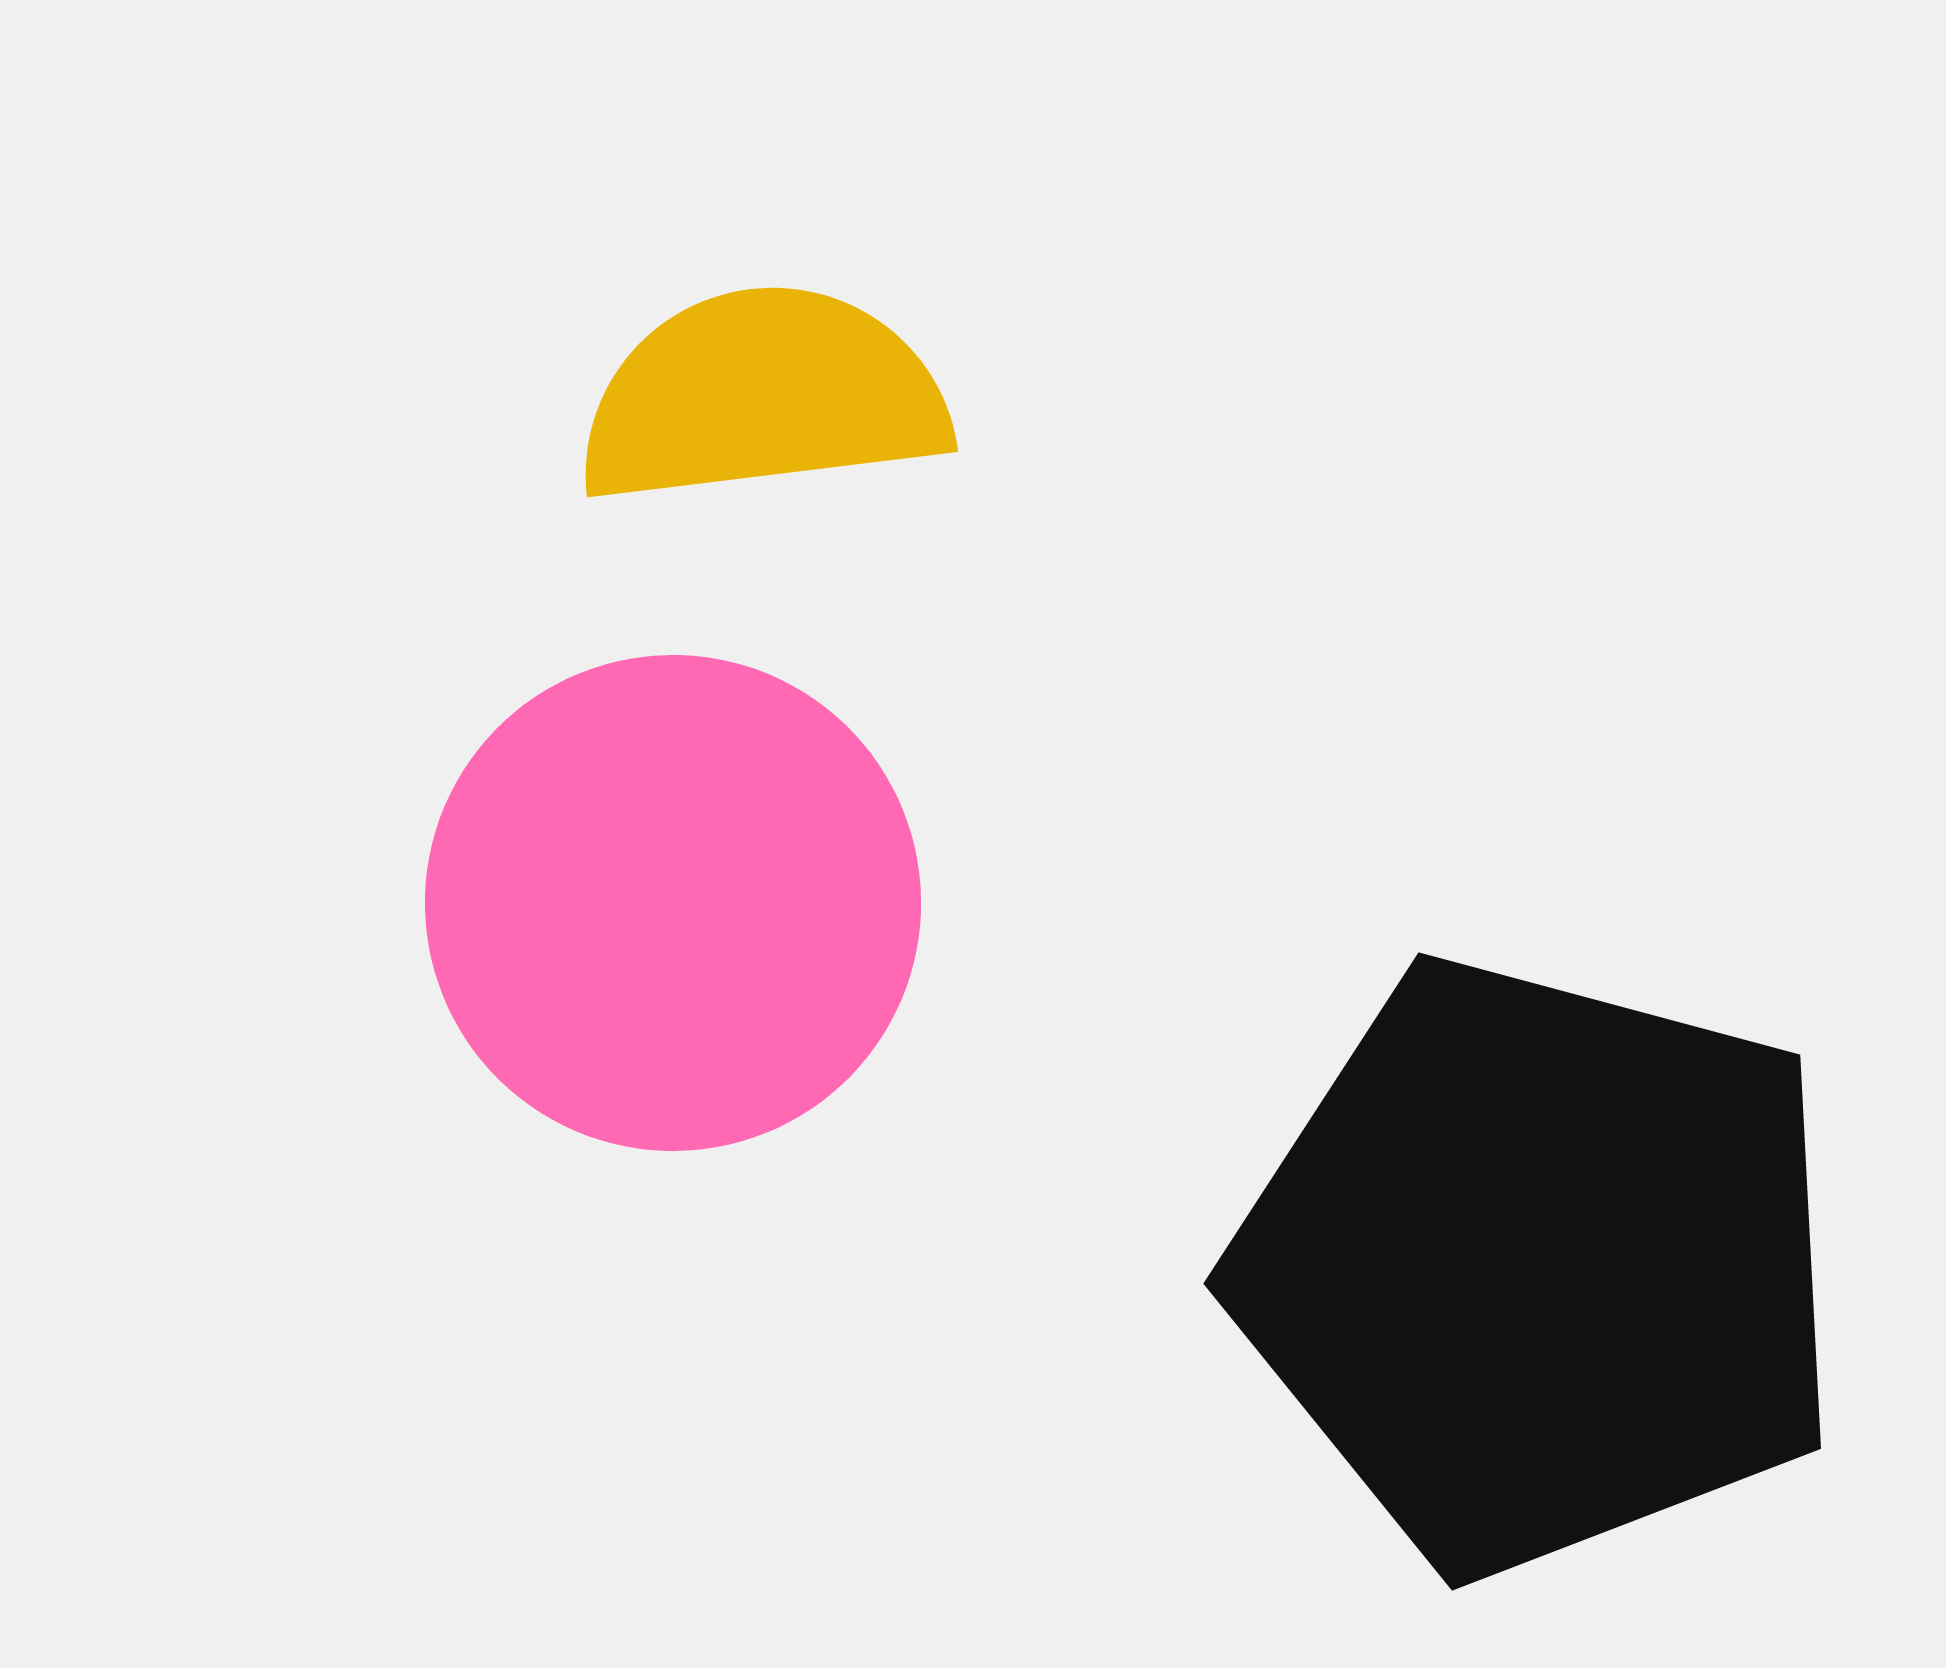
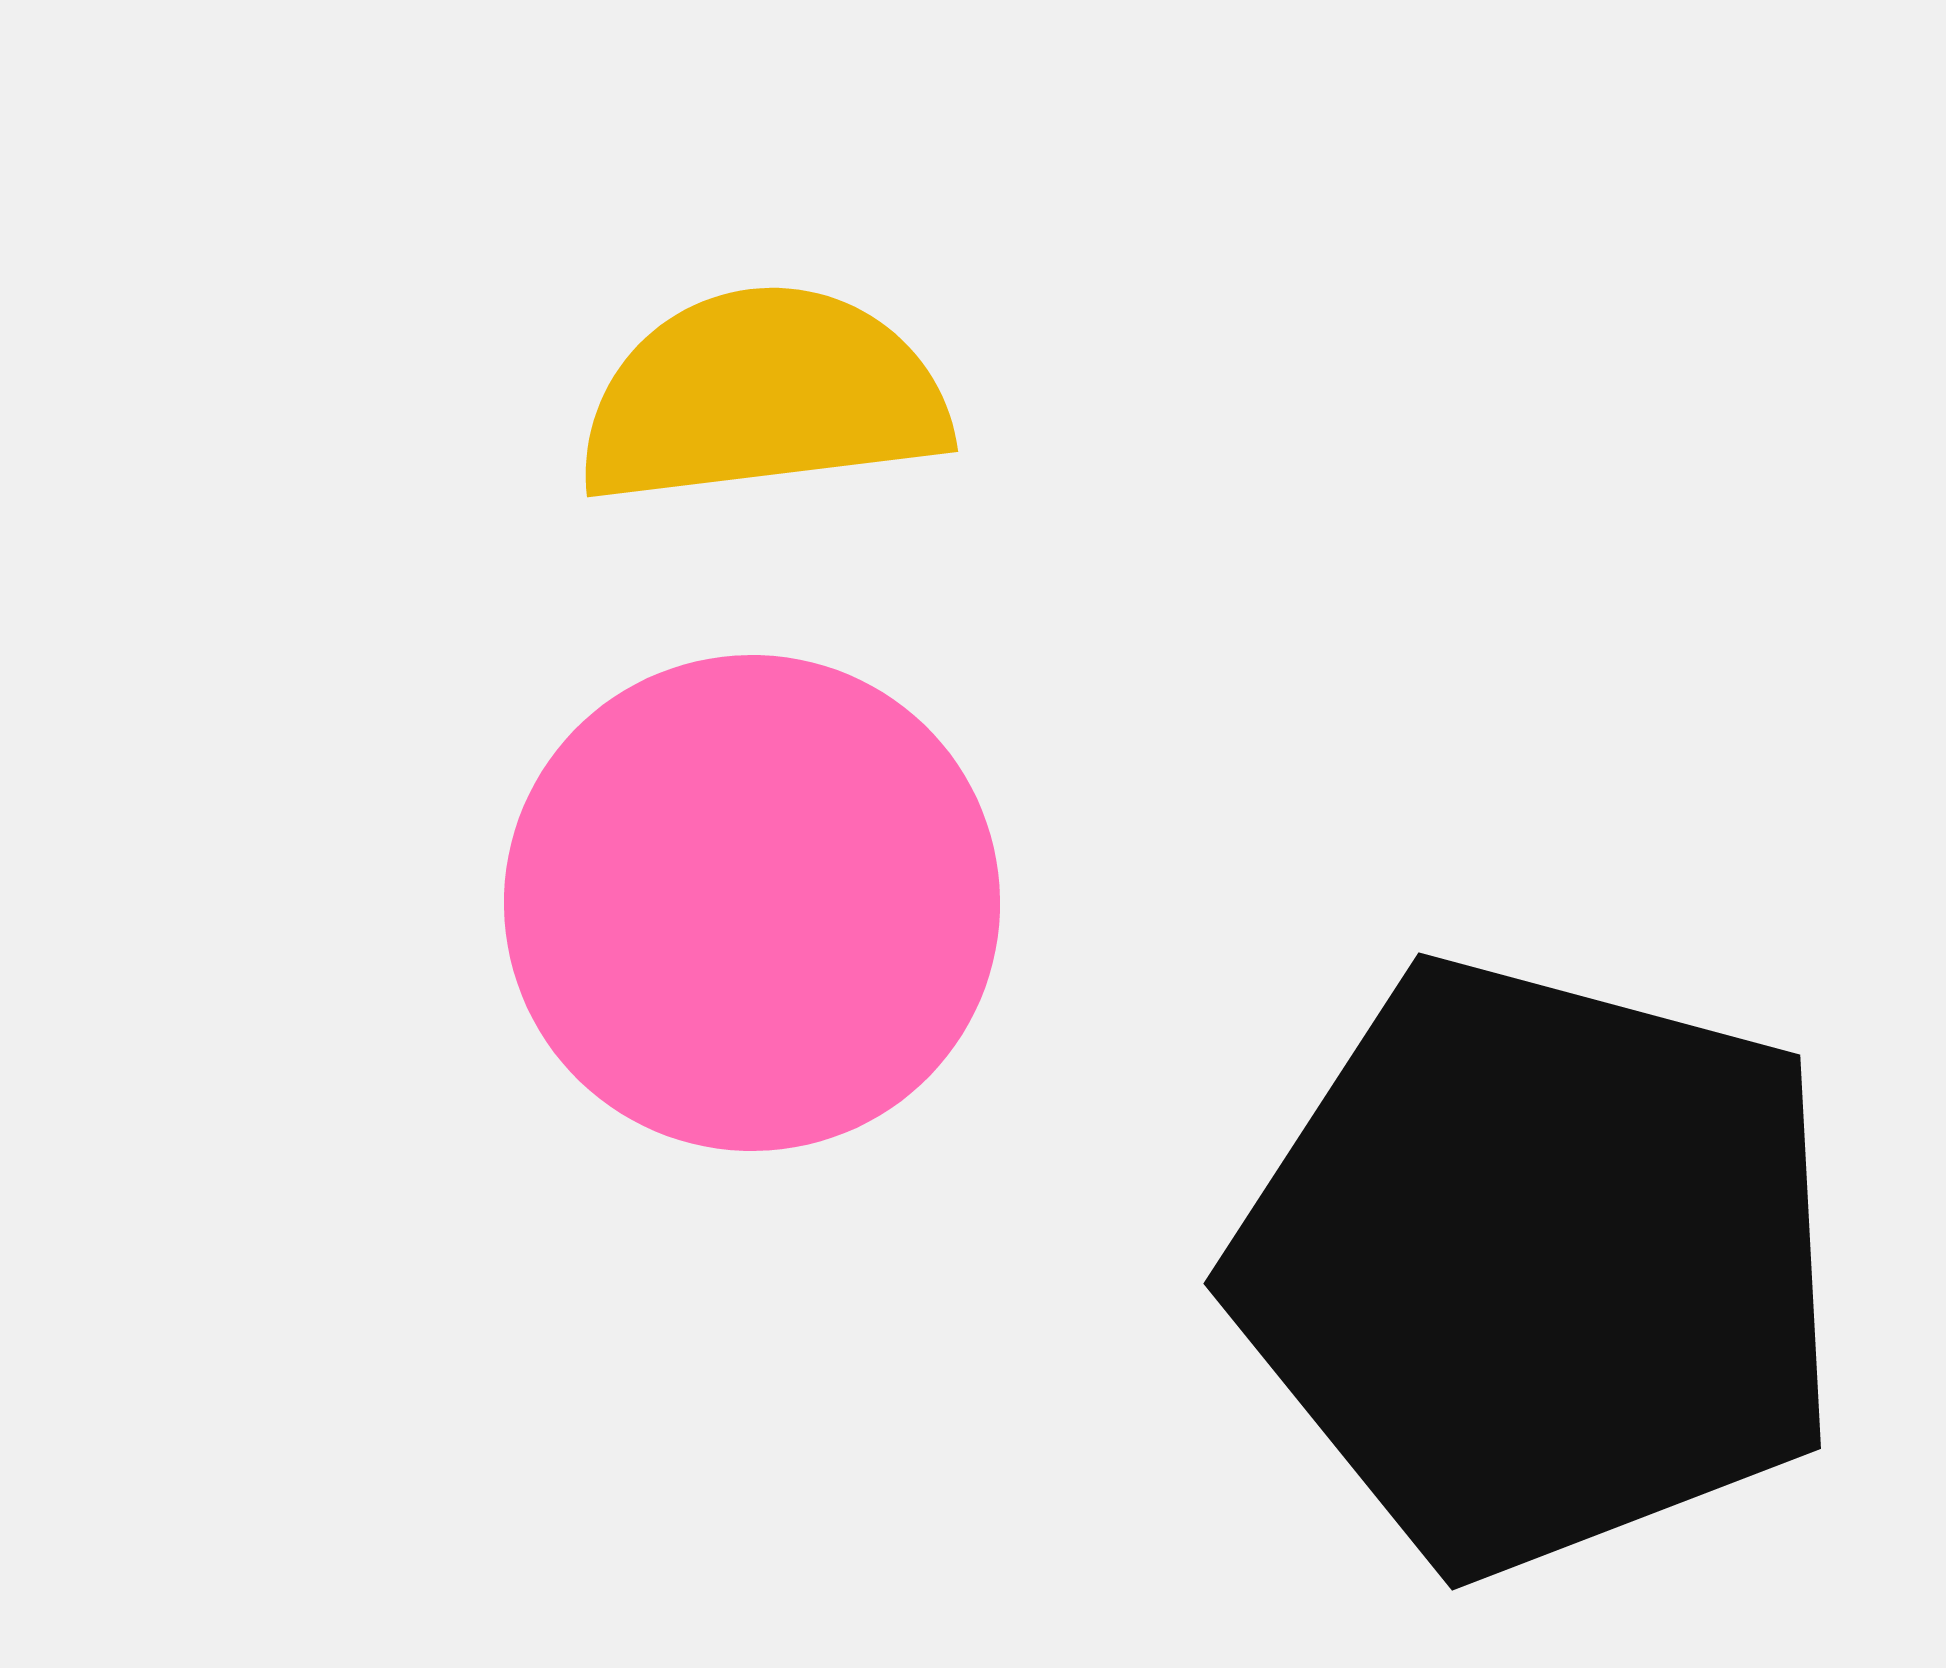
pink circle: moved 79 px right
